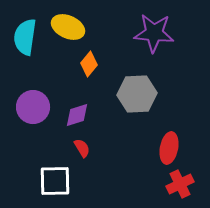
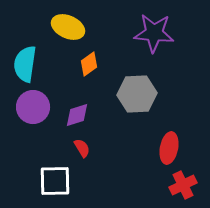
cyan semicircle: moved 27 px down
orange diamond: rotated 15 degrees clockwise
red cross: moved 3 px right, 1 px down
